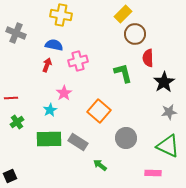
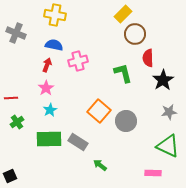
yellow cross: moved 6 px left
black star: moved 1 px left, 2 px up
pink star: moved 18 px left, 5 px up
gray circle: moved 17 px up
